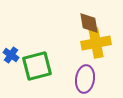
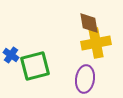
green square: moved 2 px left
